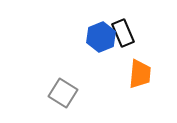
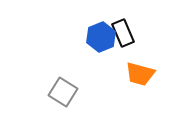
orange trapezoid: rotated 100 degrees clockwise
gray square: moved 1 px up
